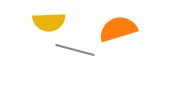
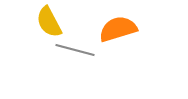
yellow semicircle: rotated 64 degrees clockwise
